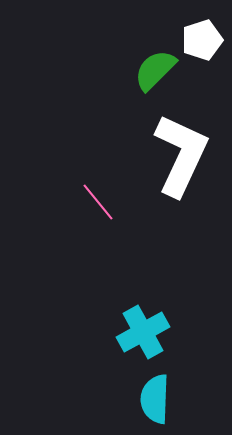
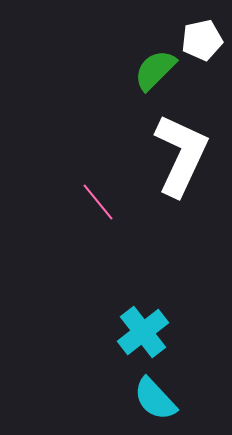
white pentagon: rotated 6 degrees clockwise
cyan cross: rotated 9 degrees counterclockwise
cyan semicircle: rotated 45 degrees counterclockwise
